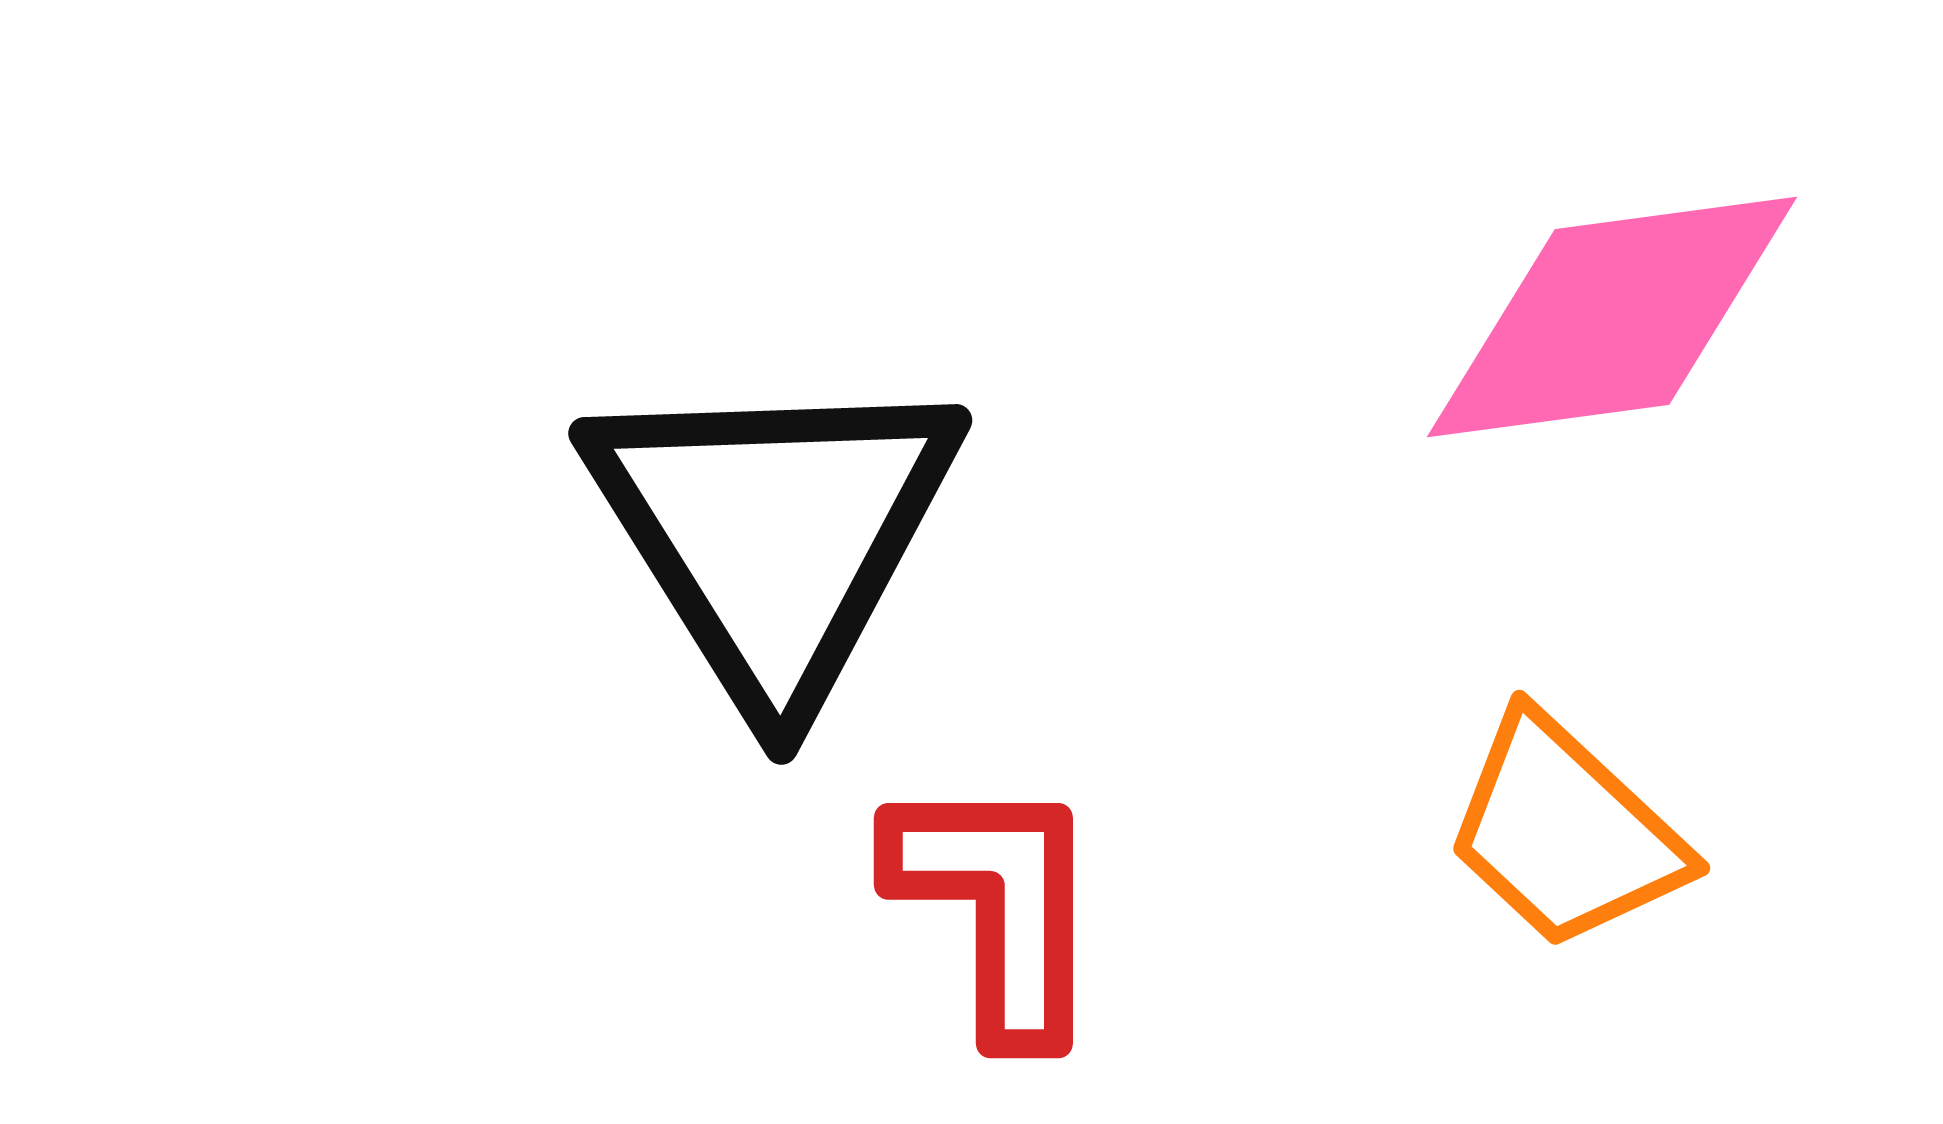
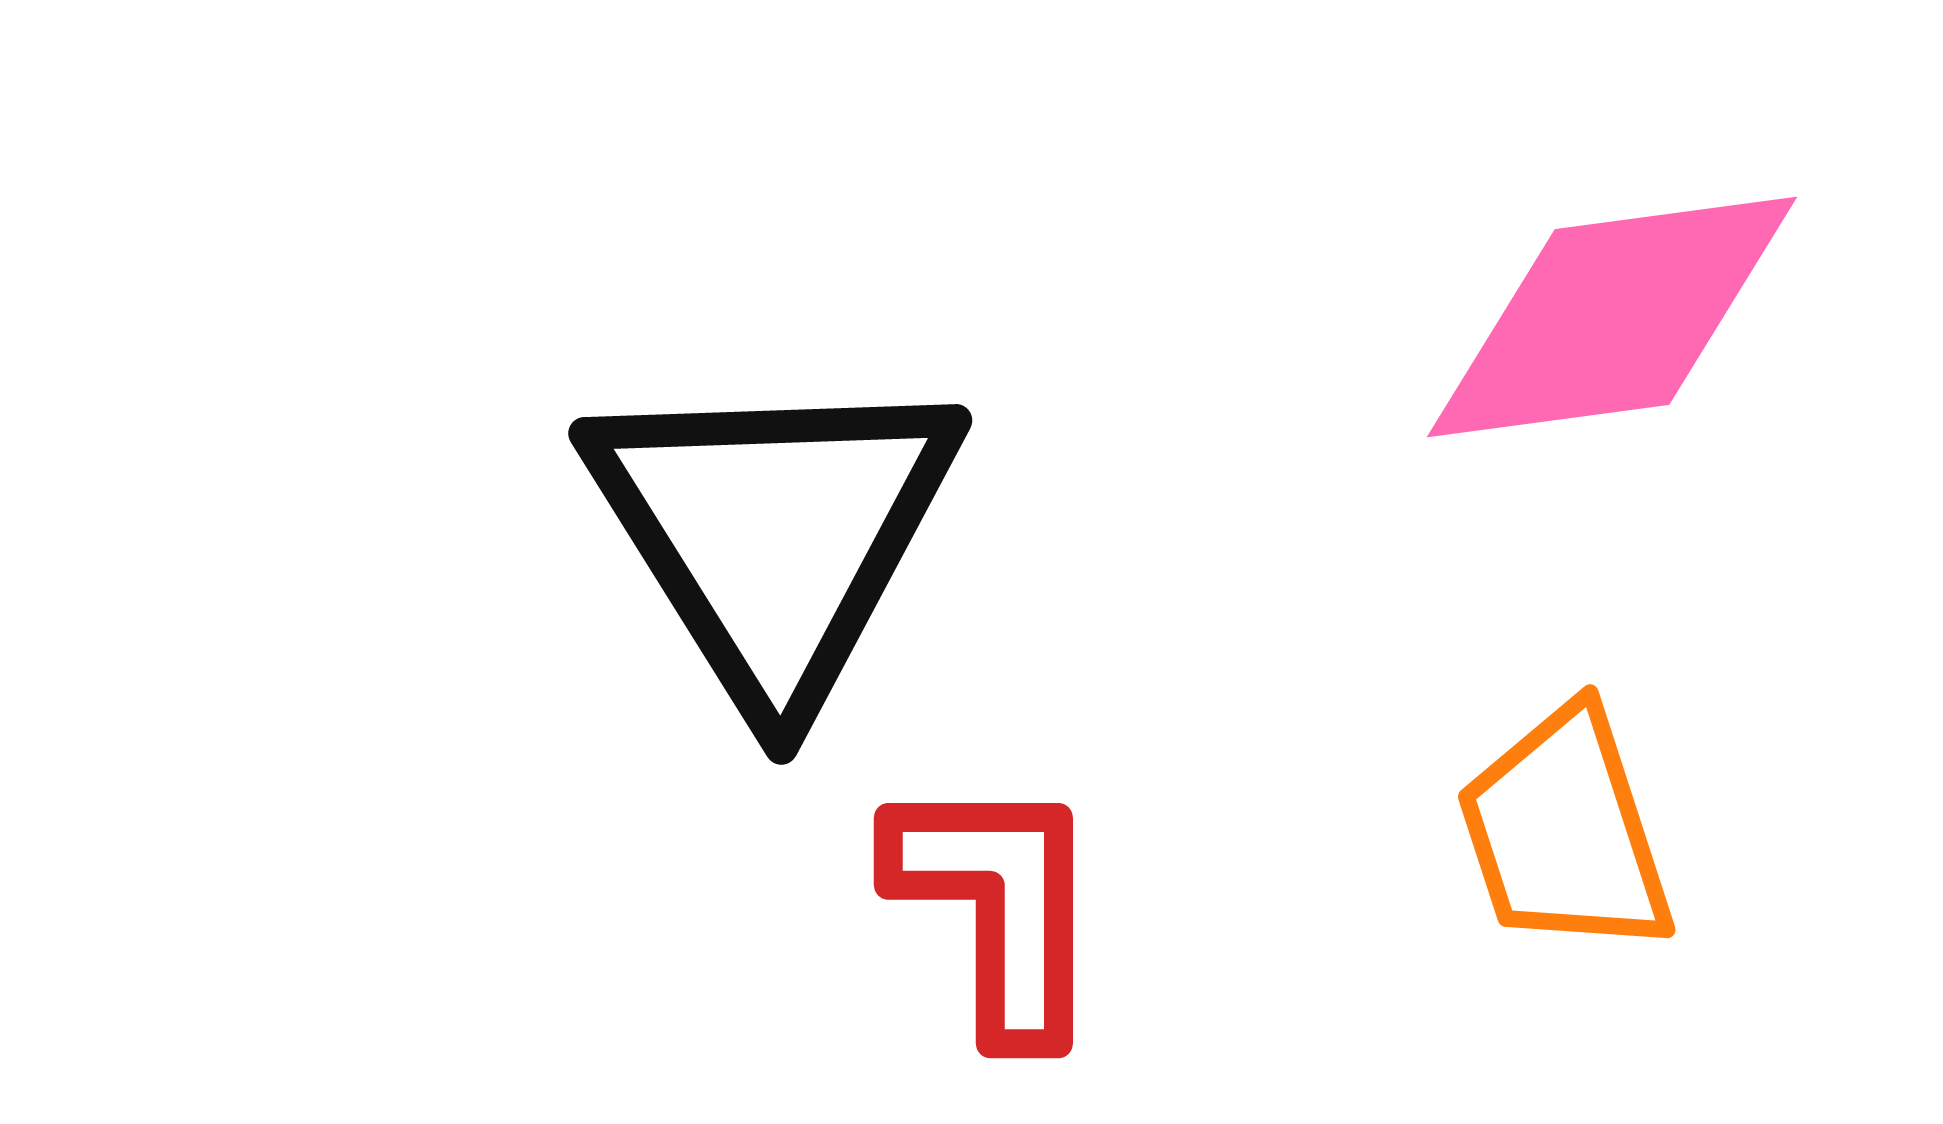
orange trapezoid: rotated 29 degrees clockwise
